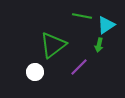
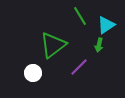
green line: moved 2 px left; rotated 48 degrees clockwise
white circle: moved 2 px left, 1 px down
